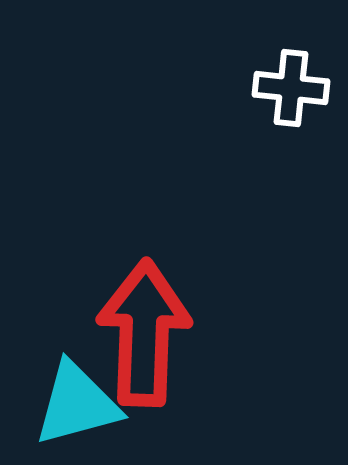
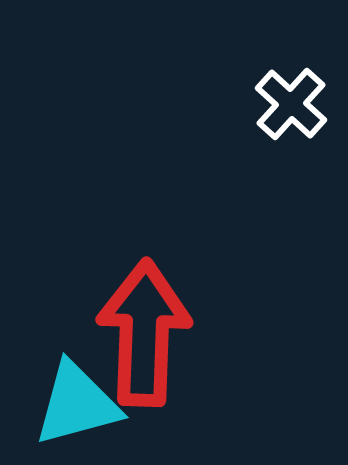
white cross: moved 16 px down; rotated 36 degrees clockwise
